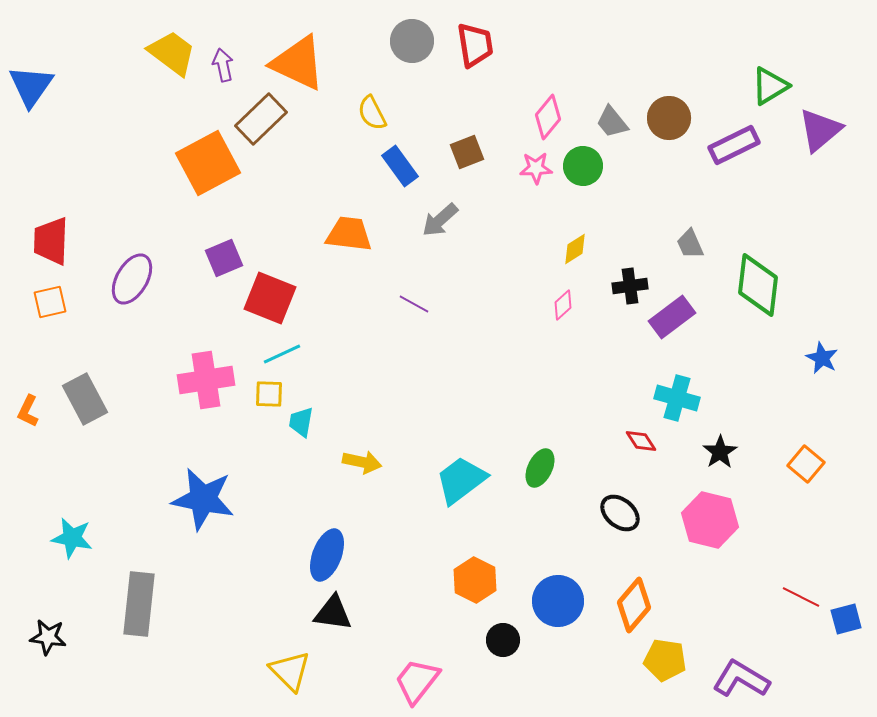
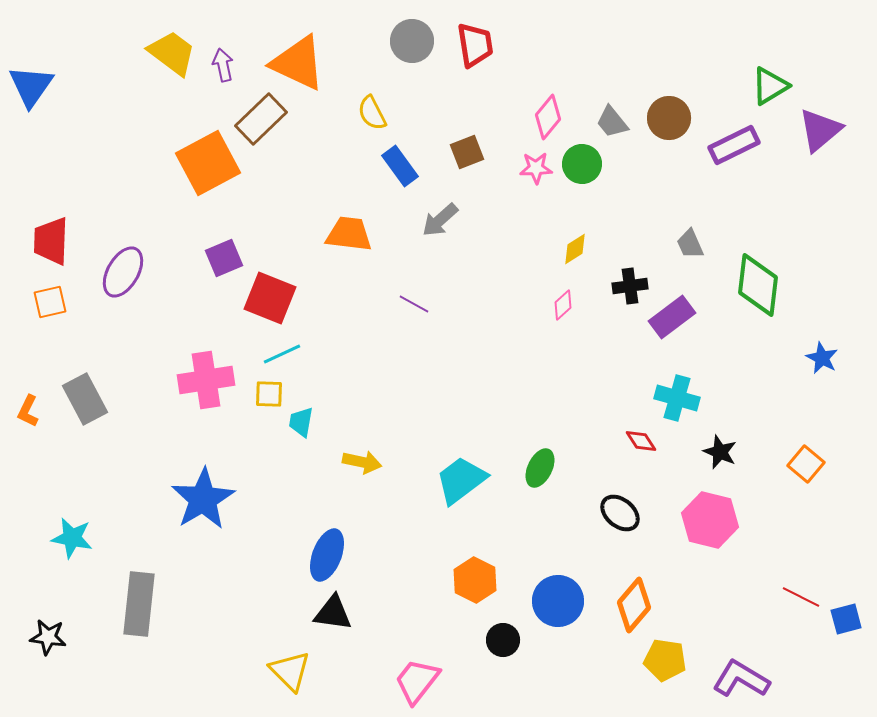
green circle at (583, 166): moved 1 px left, 2 px up
purple ellipse at (132, 279): moved 9 px left, 7 px up
black star at (720, 452): rotated 16 degrees counterclockwise
blue star at (203, 499): rotated 30 degrees clockwise
